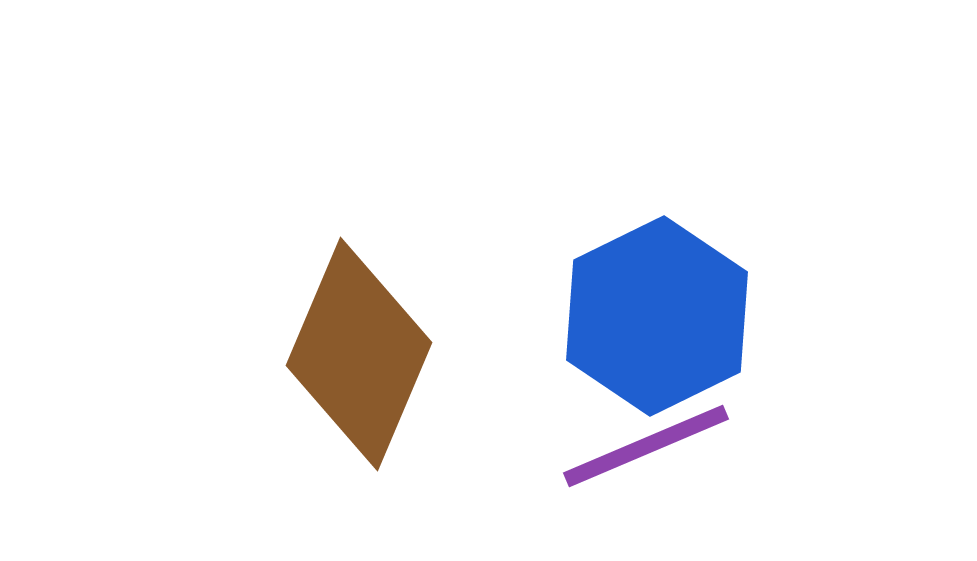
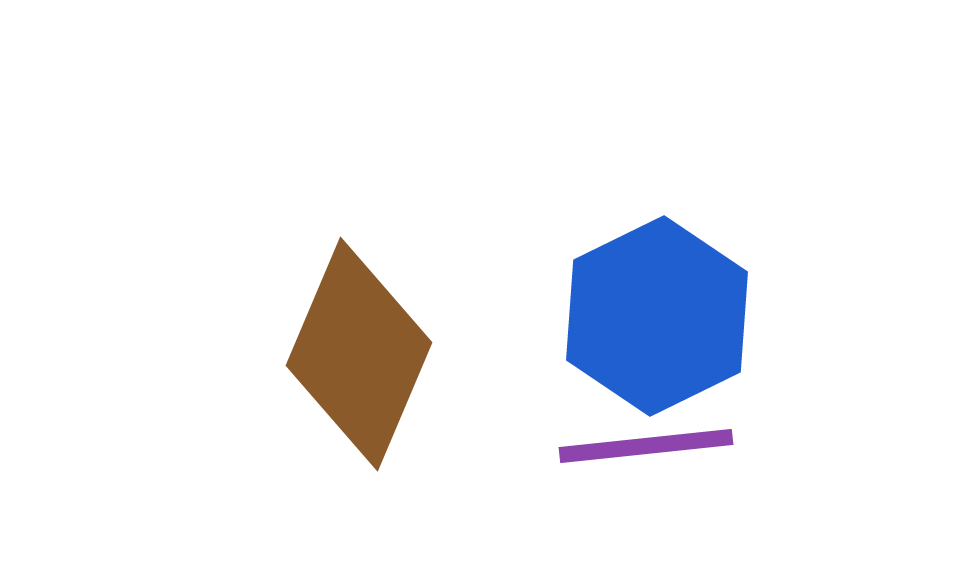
purple line: rotated 17 degrees clockwise
